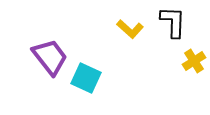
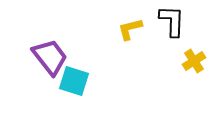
black L-shape: moved 1 px left, 1 px up
yellow L-shape: rotated 124 degrees clockwise
cyan square: moved 12 px left, 3 px down; rotated 8 degrees counterclockwise
